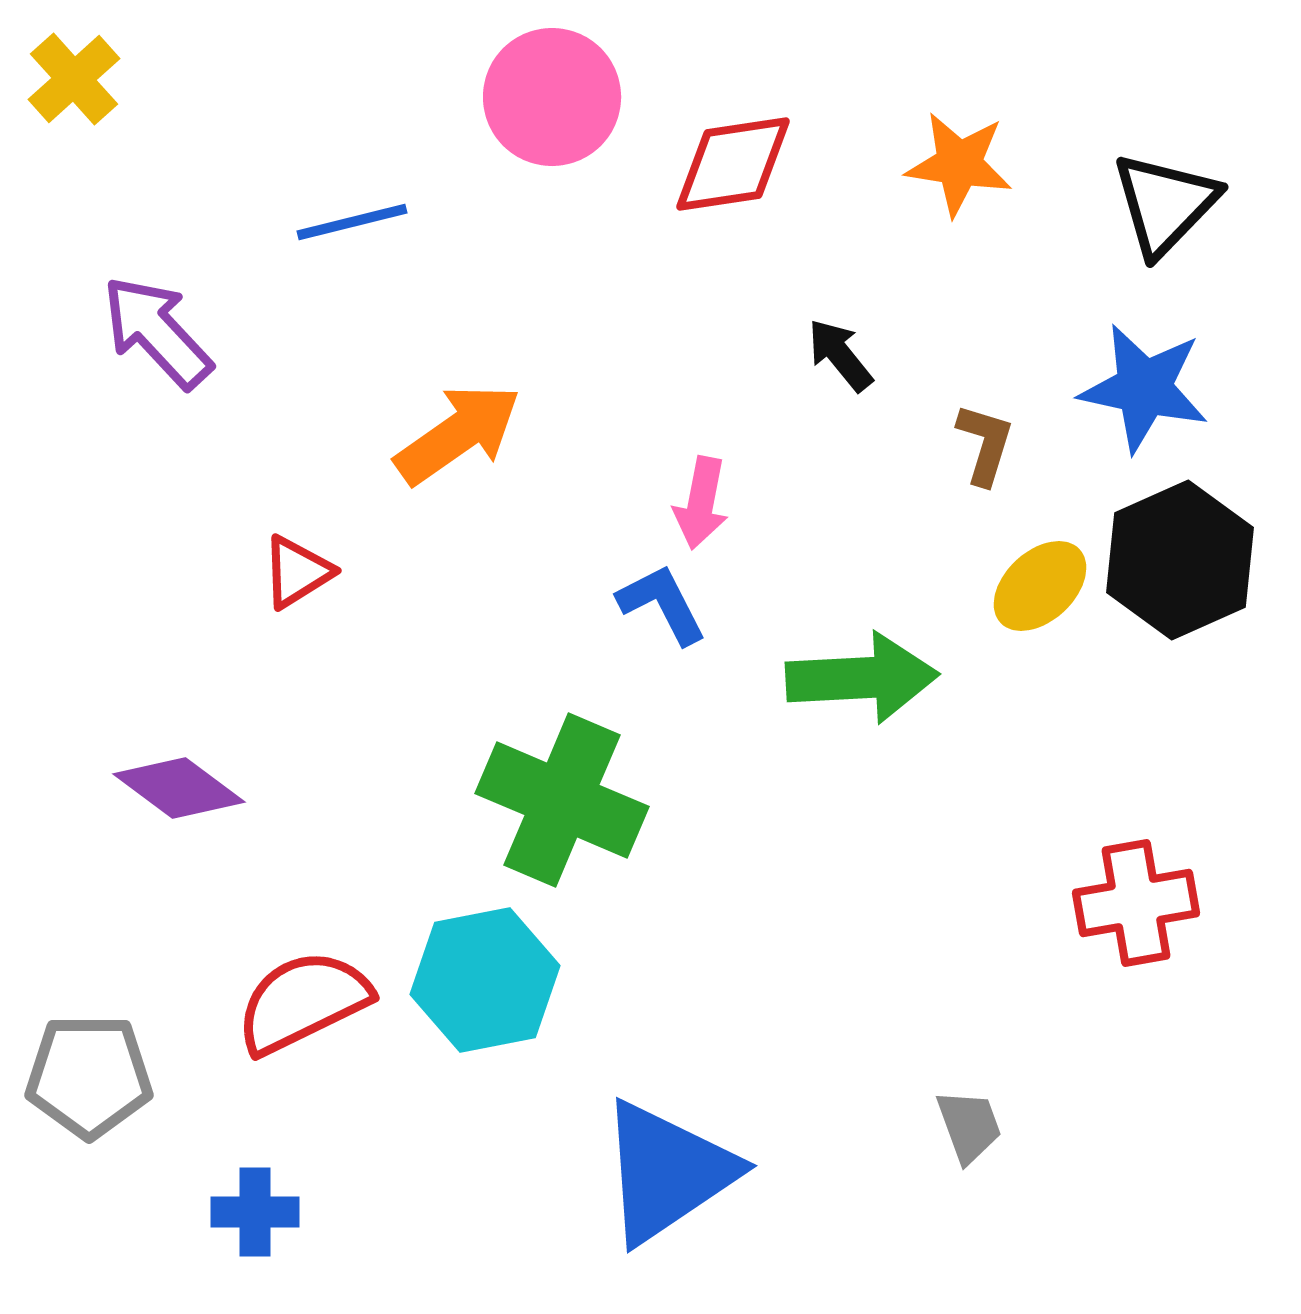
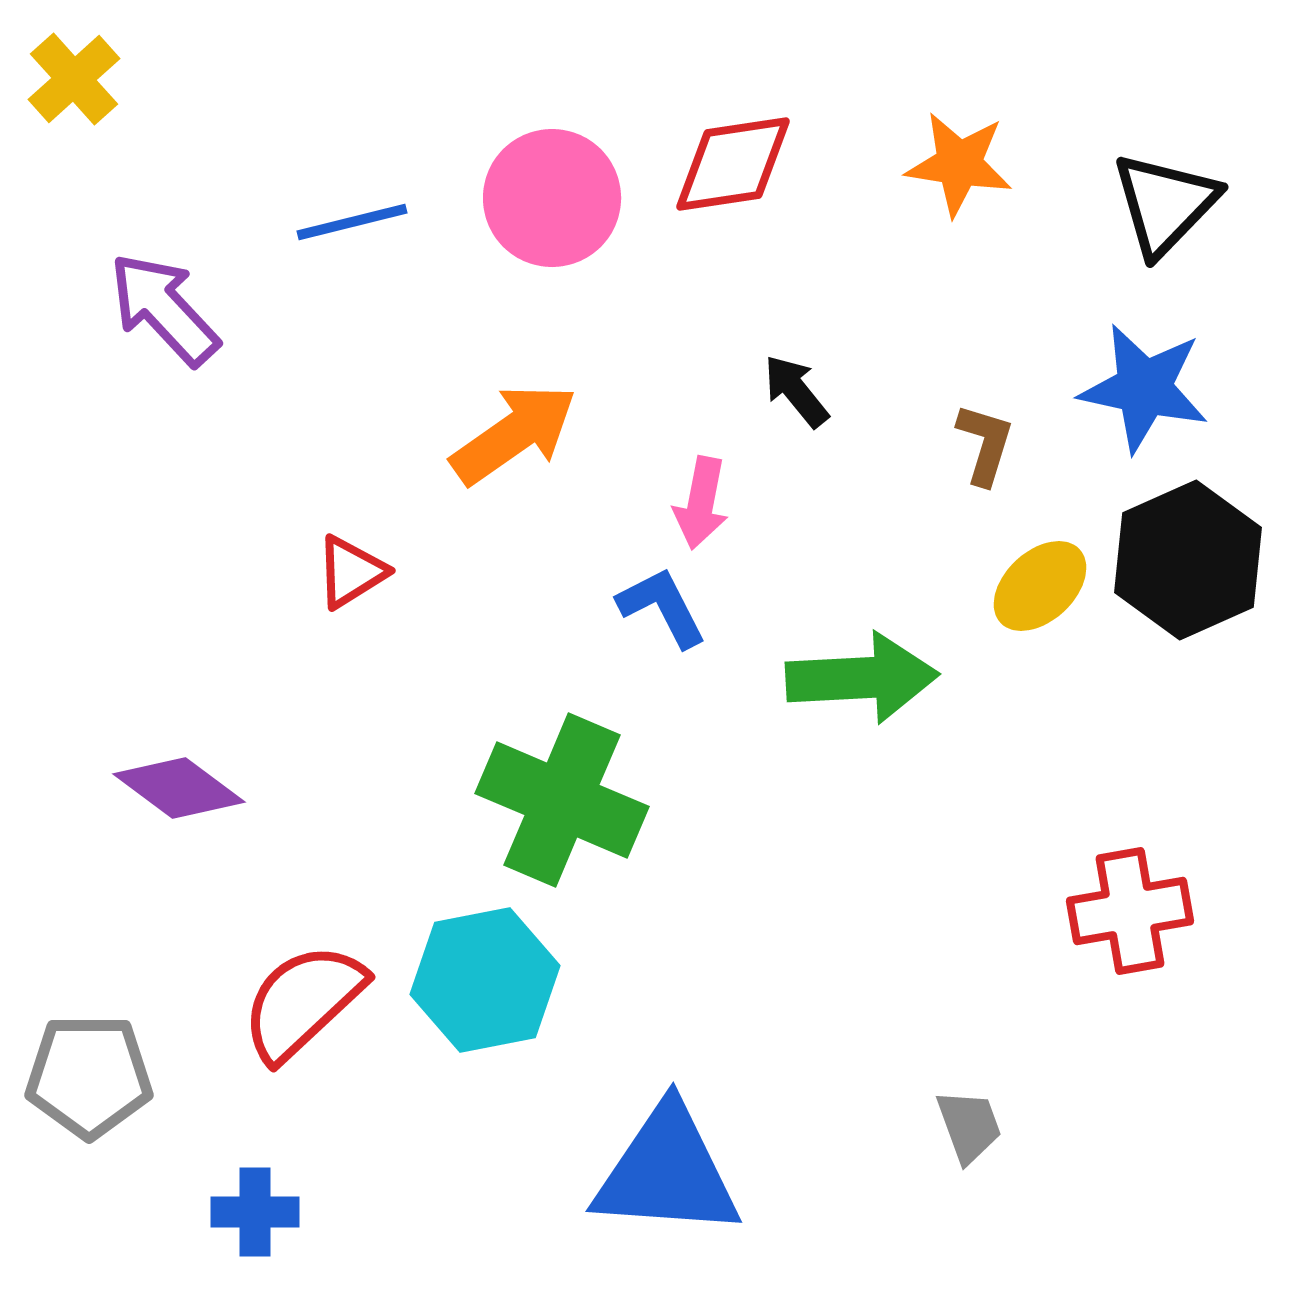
pink circle: moved 101 px down
purple arrow: moved 7 px right, 23 px up
black arrow: moved 44 px left, 36 px down
orange arrow: moved 56 px right
black hexagon: moved 8 px right
red triangle: moved 54 px right
blue L-shape: moved 3 px down
red cross: moved 6 px left, 8 px down
red semicircle: rotated 17 degrees counterclockwise
blue triangle: rotated 38 degrees clockwise
